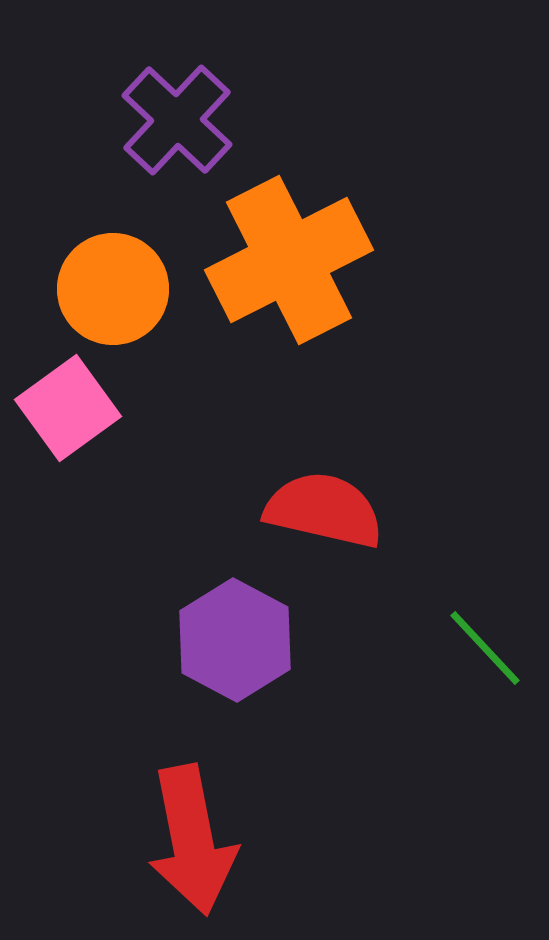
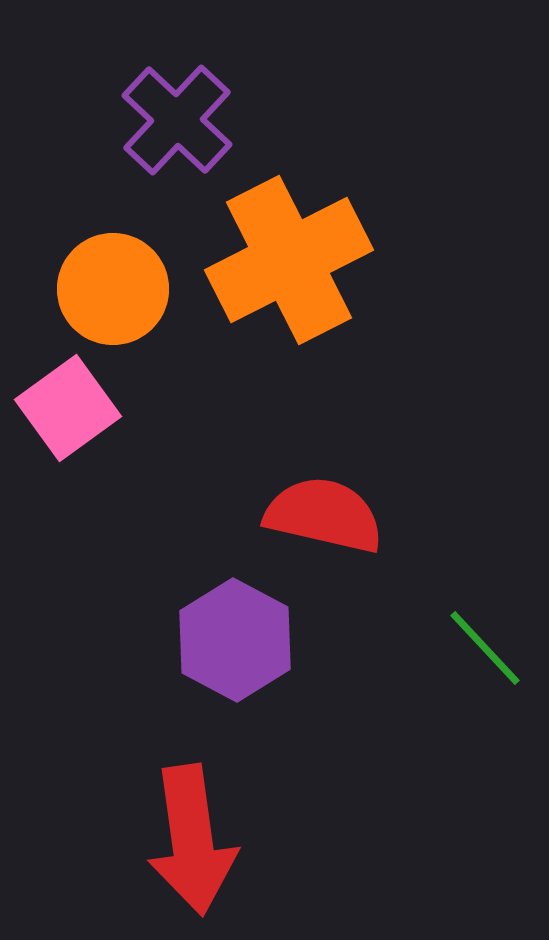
red semicircle: moved 5 px down
red arrow: rotated 3 degrees clockwise
